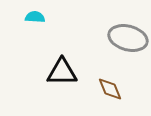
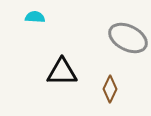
gray ellipse: rotated 12 degrees clockwise
brown diamond: rotated 48 degrees clockwise
